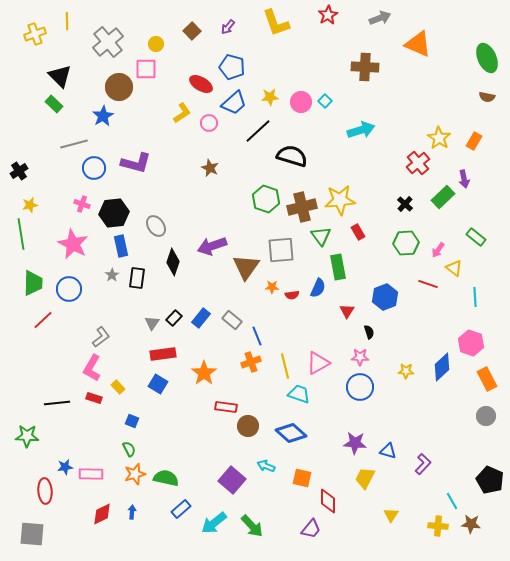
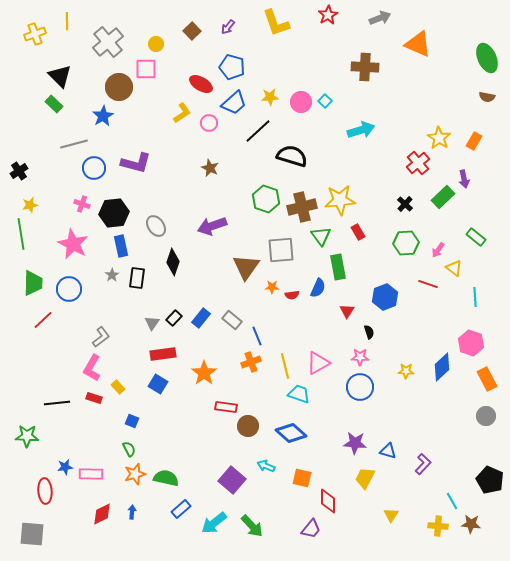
purple arrow at (212, 246): moved 20 px up
